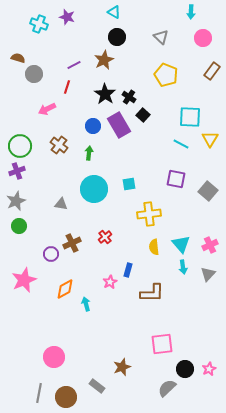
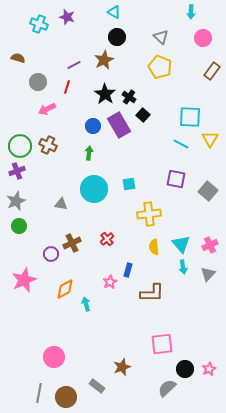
gray circle at (34, 74): moved 4 px right, 8 px down
yellow pentagon at (166, 75): moved 6 px left, 8 px up
brown cross at (59, 145): moved 11 px left; rotated 12 degrees counterclockwise
red cross at (105, 237): moved 2 px right, 2 px down
